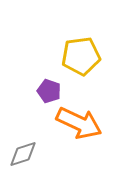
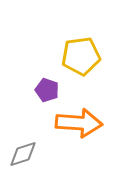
purple pentagon: moved 2 px left, 1 px up
orange arrow: rotated 21 degrees counterclockwise
